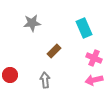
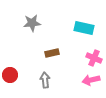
cyan rectangle: rotated 54 degrees counterclockwise
brown rectangle: moved 2 px left, 2 px down; rotated 32 degrees clockwise
pink arrow: moved 3 px left
